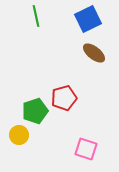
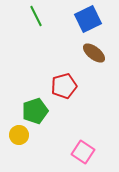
green line: rotated 15 degrees counterclockwise
red pentagon: moved 12 px up
pink square: moved 3 px left, 3 px down; rotated 15 degrees clockwise
